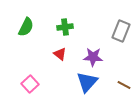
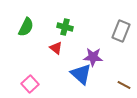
green cross: rotated 21 degrees clockwise
red triangle: moved 4 px left, 6 px up
blue triangle: moved 6 px left, 8 px up; rotated 30 degrees counterclockwise
